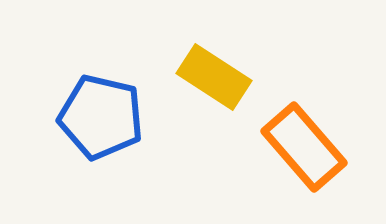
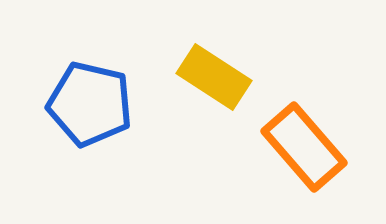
blue pentagon: moved 11 px left, 13 px up
